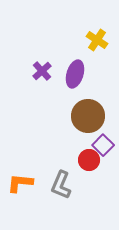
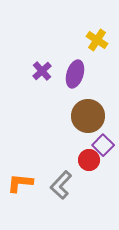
gray L-shape: rotated 20 degrees clockwise
